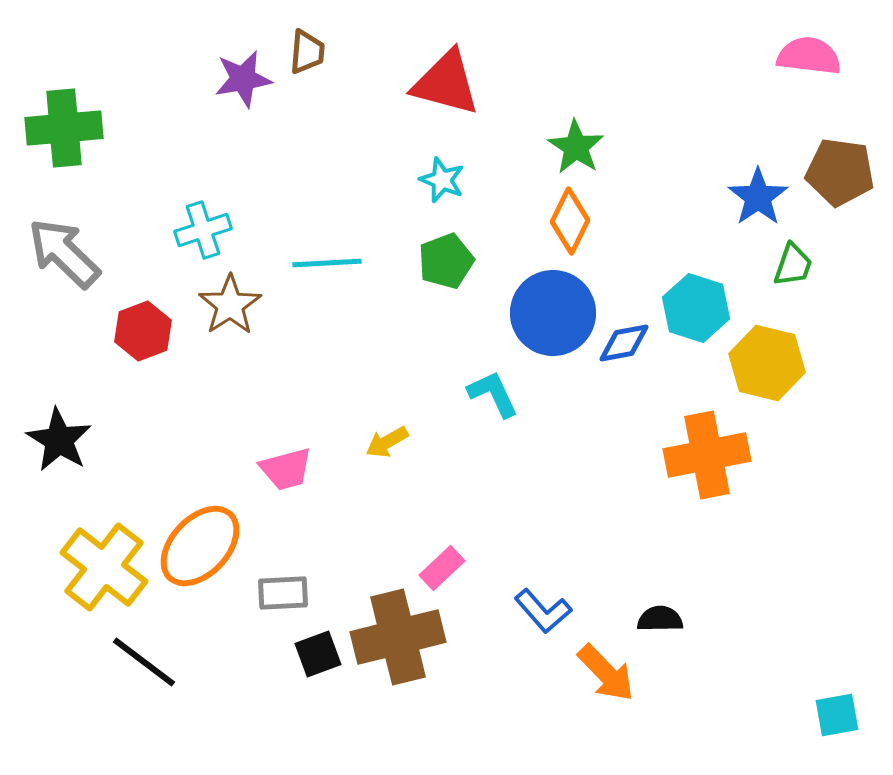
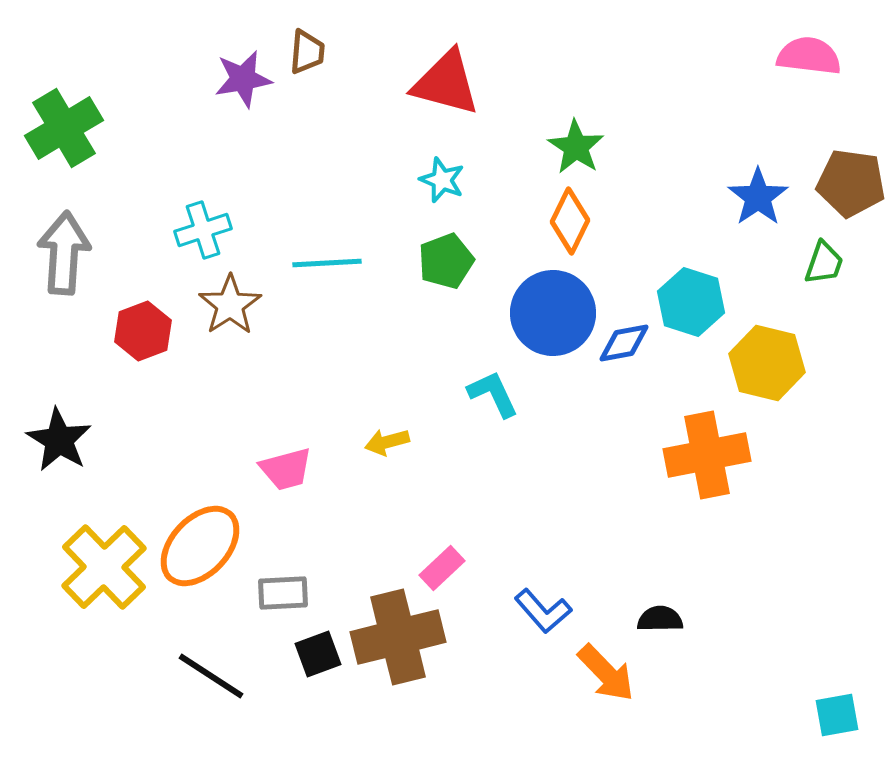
green cross: rotated 26 degrees counterclockwise
brown pentagon: moved 11 px right, 11 px down
gray arrow: rotated 50 degrees clockwise
green trapezoid: moved 31 px right, 2 px up
cyan hexagon: moved 5 px left, 6 px up
yellow arrow: rotated 15 degrees clockwise
yellow cross: rotated 8 degrees clockwise
black line: moved 67 px right, 14 px down; rotated 4 degrees counterclockwise
